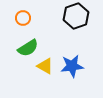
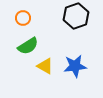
green semicircle: moved 2 px up
blue star: moved 3 px right
